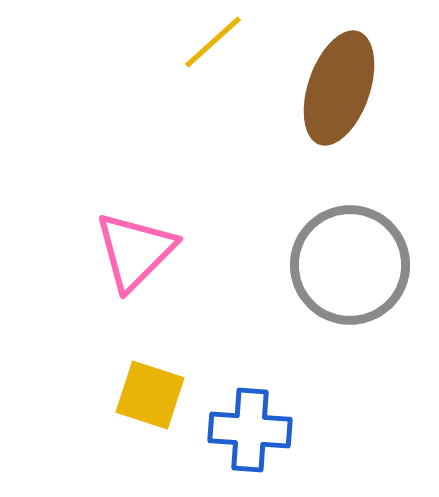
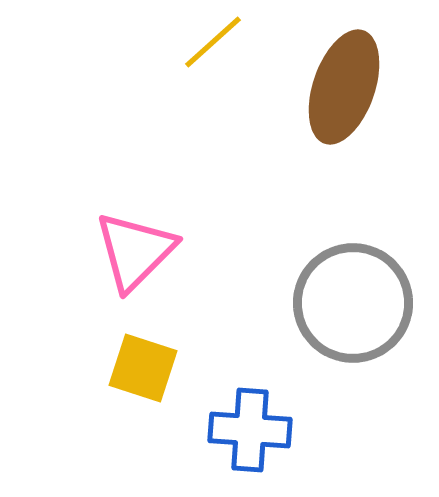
brown ellipse: moved 5 px right, 1 px up
gray circle: moved 3 px right, 38 px down
yellow square: moved 7 px left, 27 px up
